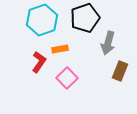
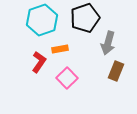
brown rectangle: moved 4 px left
